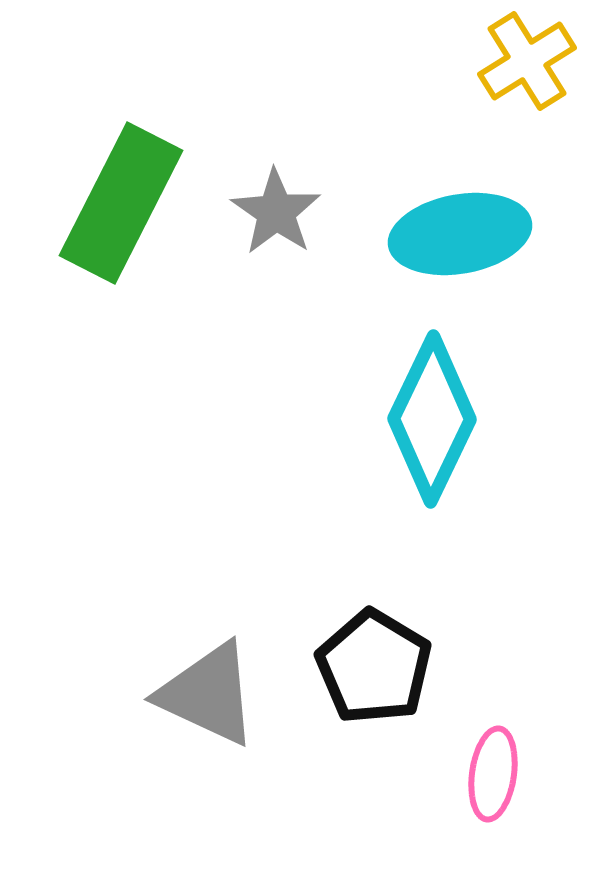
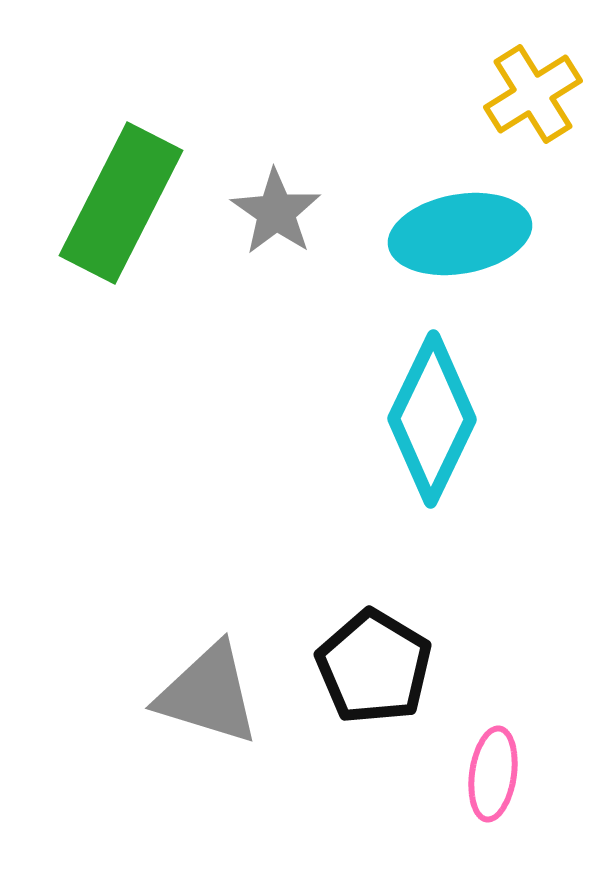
yellow cross: moved 6 px right, 33 px down
gray triangle: rotated 8 degrees counterclockwise
